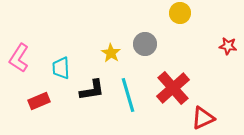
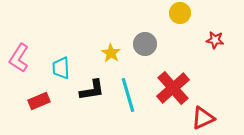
red star: moved 13 px left, 6 px up
